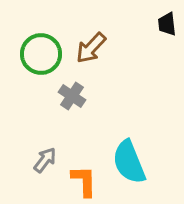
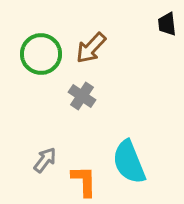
gray cross: moved 10 px right
